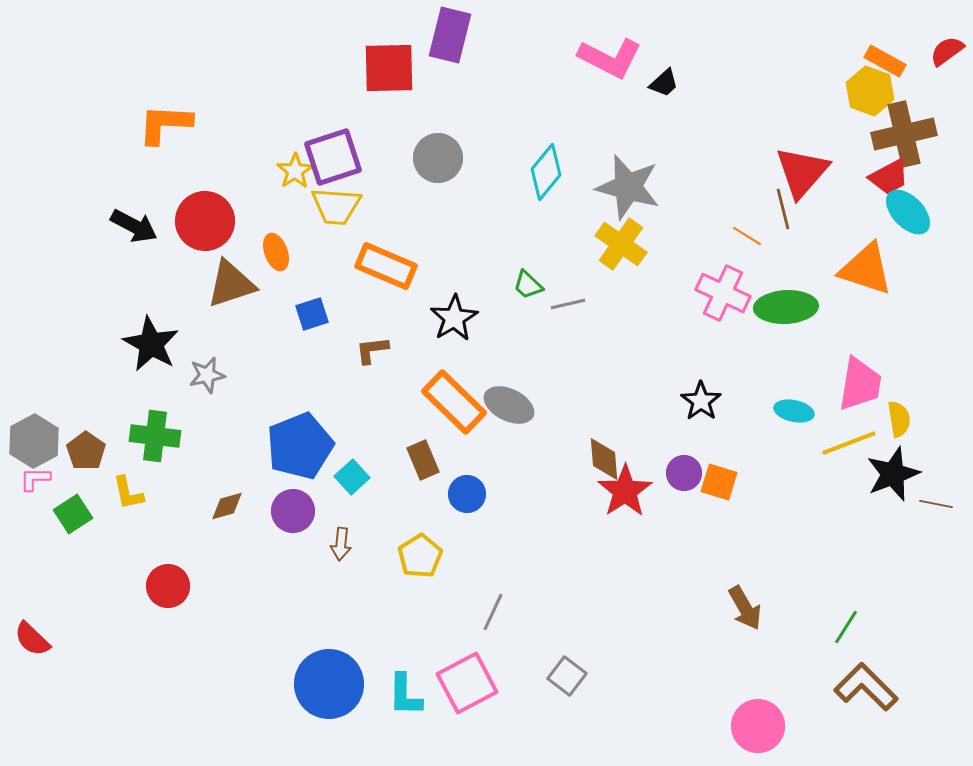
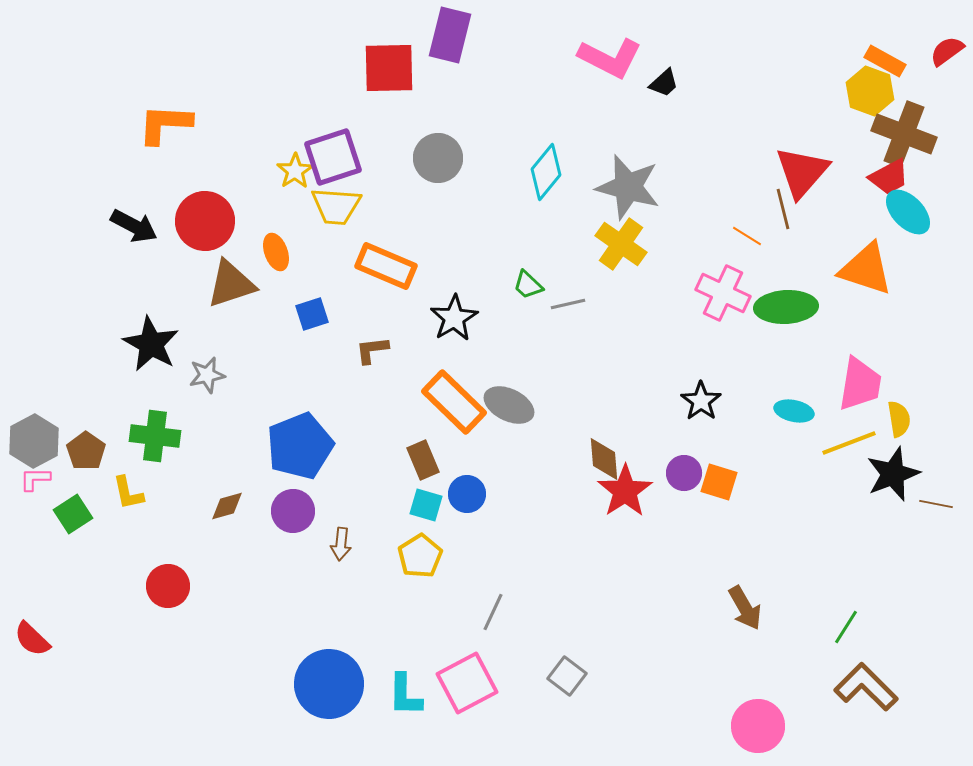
brown cross at (904, 134): rotated 34 degrees clockwise
cyan square at (352, 477): moved 74 px right, 28 px down; rotated 32 degrees counterclockwise
